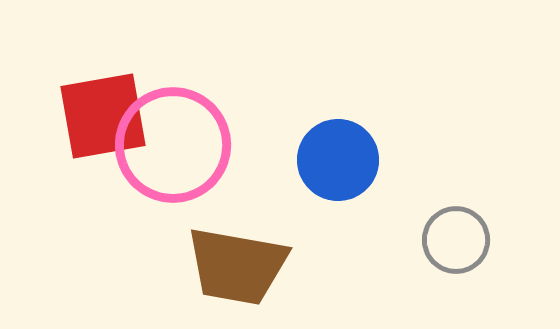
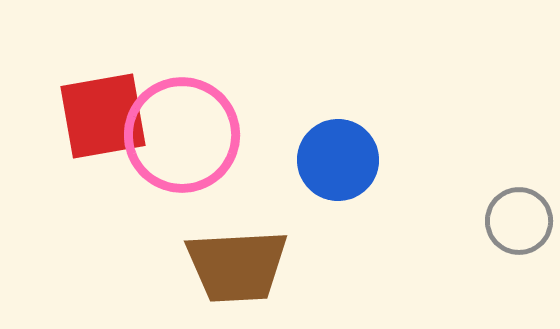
pink circle: moved 9 px right, 10 px up
gray circle: moved 63 px right, 19 px up
brown trapezoid: rotated 13 degrees counterclockwise
